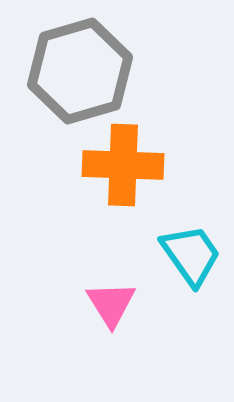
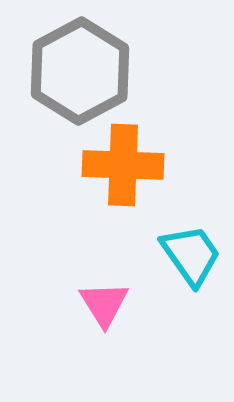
gray hexagon: rotated 12 degrees counterclockwise
pink triangle: moved 7 px left
